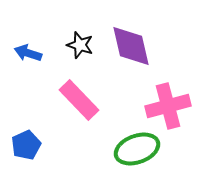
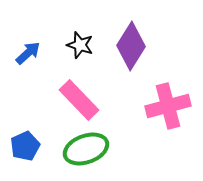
purple diamond: rotated 45 degrees clockwise
blue arrow: rotated 120 degrees clockwise
blue pentagon: moved 1 px left, 1 px down
green ellipse: moved 51 px left
